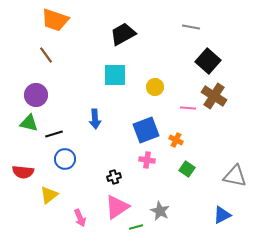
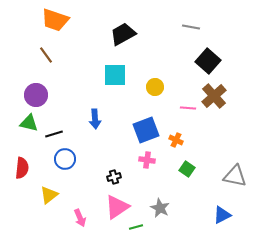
brown cross: rotated 15 degrees clockwise
red semicircle: moved 1 px left, 4 px up; rotated 90 degrees counterclockwise
gray star: moved 3 px up
